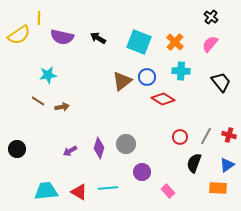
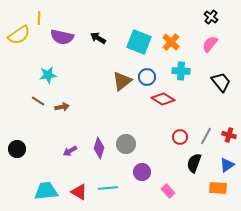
orange cross: moved 4 px left
